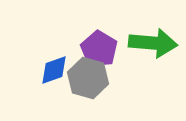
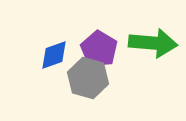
blue diamond: moved 15 px up
